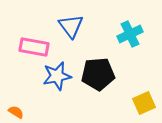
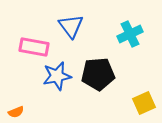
orange semicircle: rotated 126 degrees clockwise
